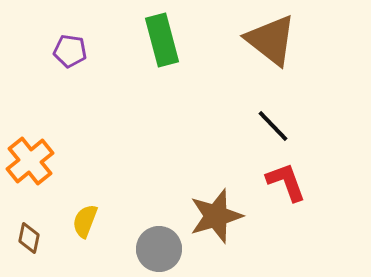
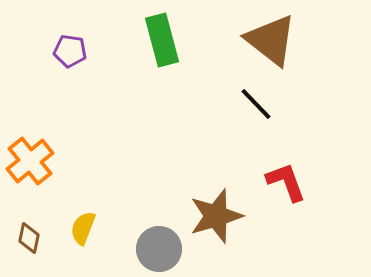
black line: moved 17 px left, 22 px up
yellow semicircle: moved 2 px left, 7 px down
